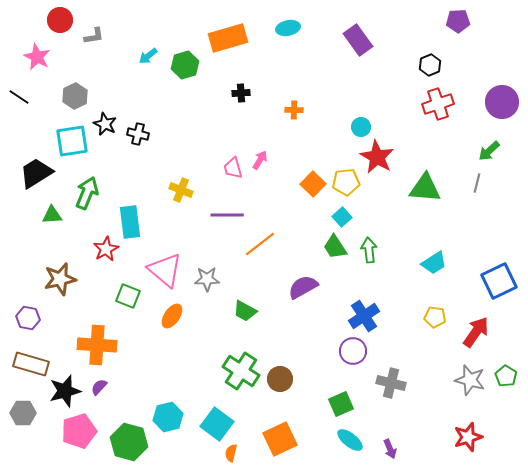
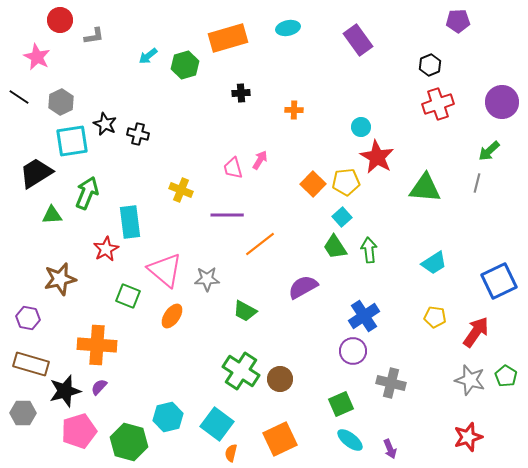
gray hexagon at (75, 96): moved 14 px left, 6 px down
